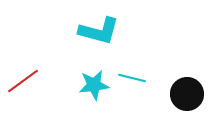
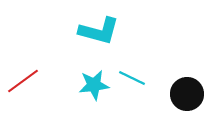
cyan line: rotated 12 degrees clockwise
